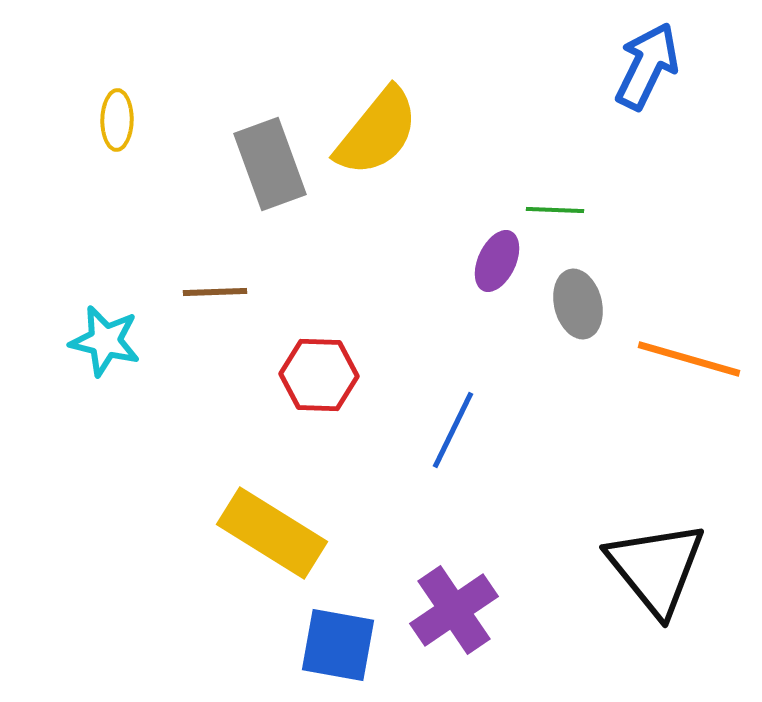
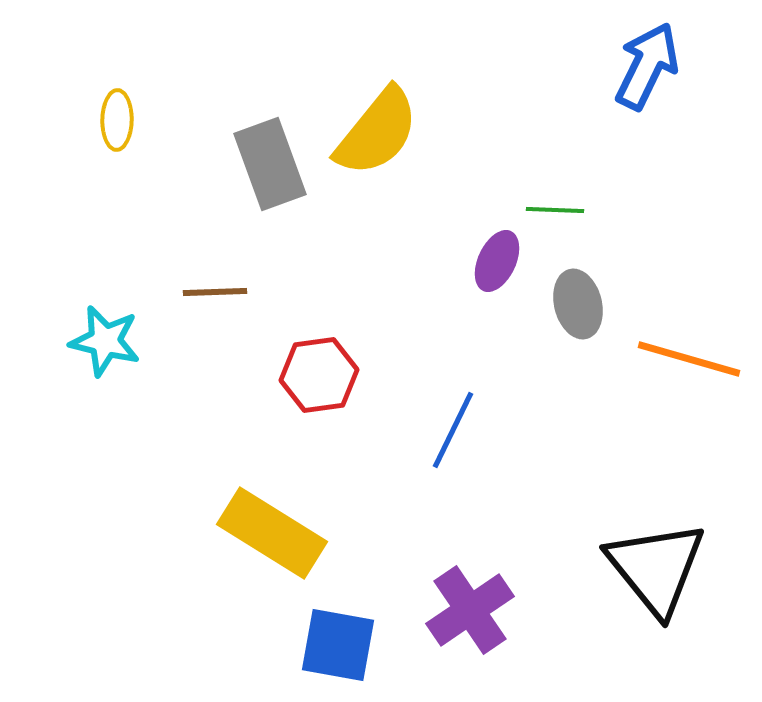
red hexagon: rotated 10 degrees counterclockwise
purple cross: moved 16 px right
